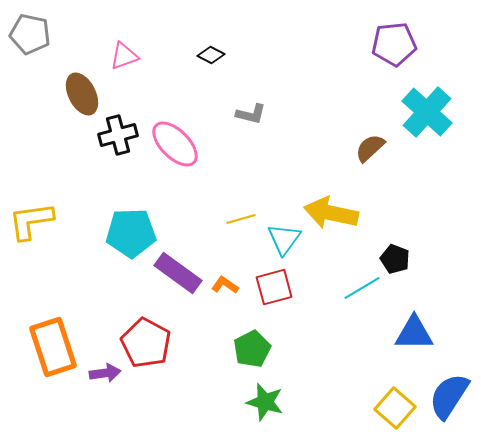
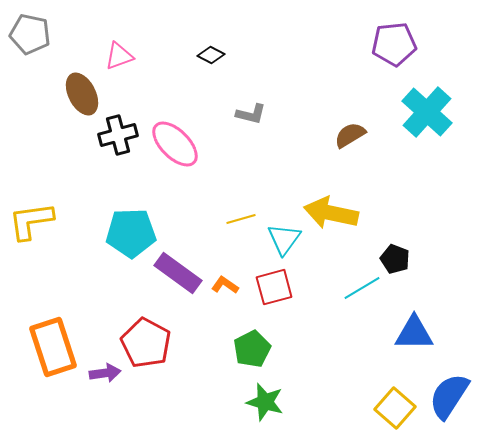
pink triangle: moved 5 px left
brown semicircle: moved 20 px left, 13 px up; rotated 12 degrees clockwise
